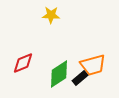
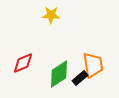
orange trapezoid: rotated 84 degrees counterclockwise
